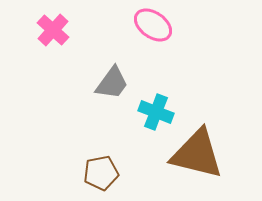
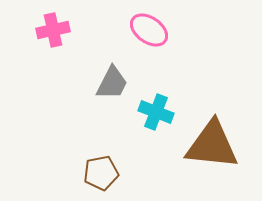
pink ellipse: moved 4 px left, 5 px down
pink cross: rotated 36 degrees clockwise
gray trapezoid: rotated 9 degrees counterclockwise
brown triangle: moved 15 px right, 9 px up; rotated 8 degrees counterclockwise
